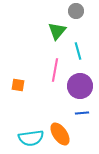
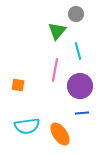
gray circle: moved 3 px down
cyan semicircle: moved 4 px left, 12 px up
